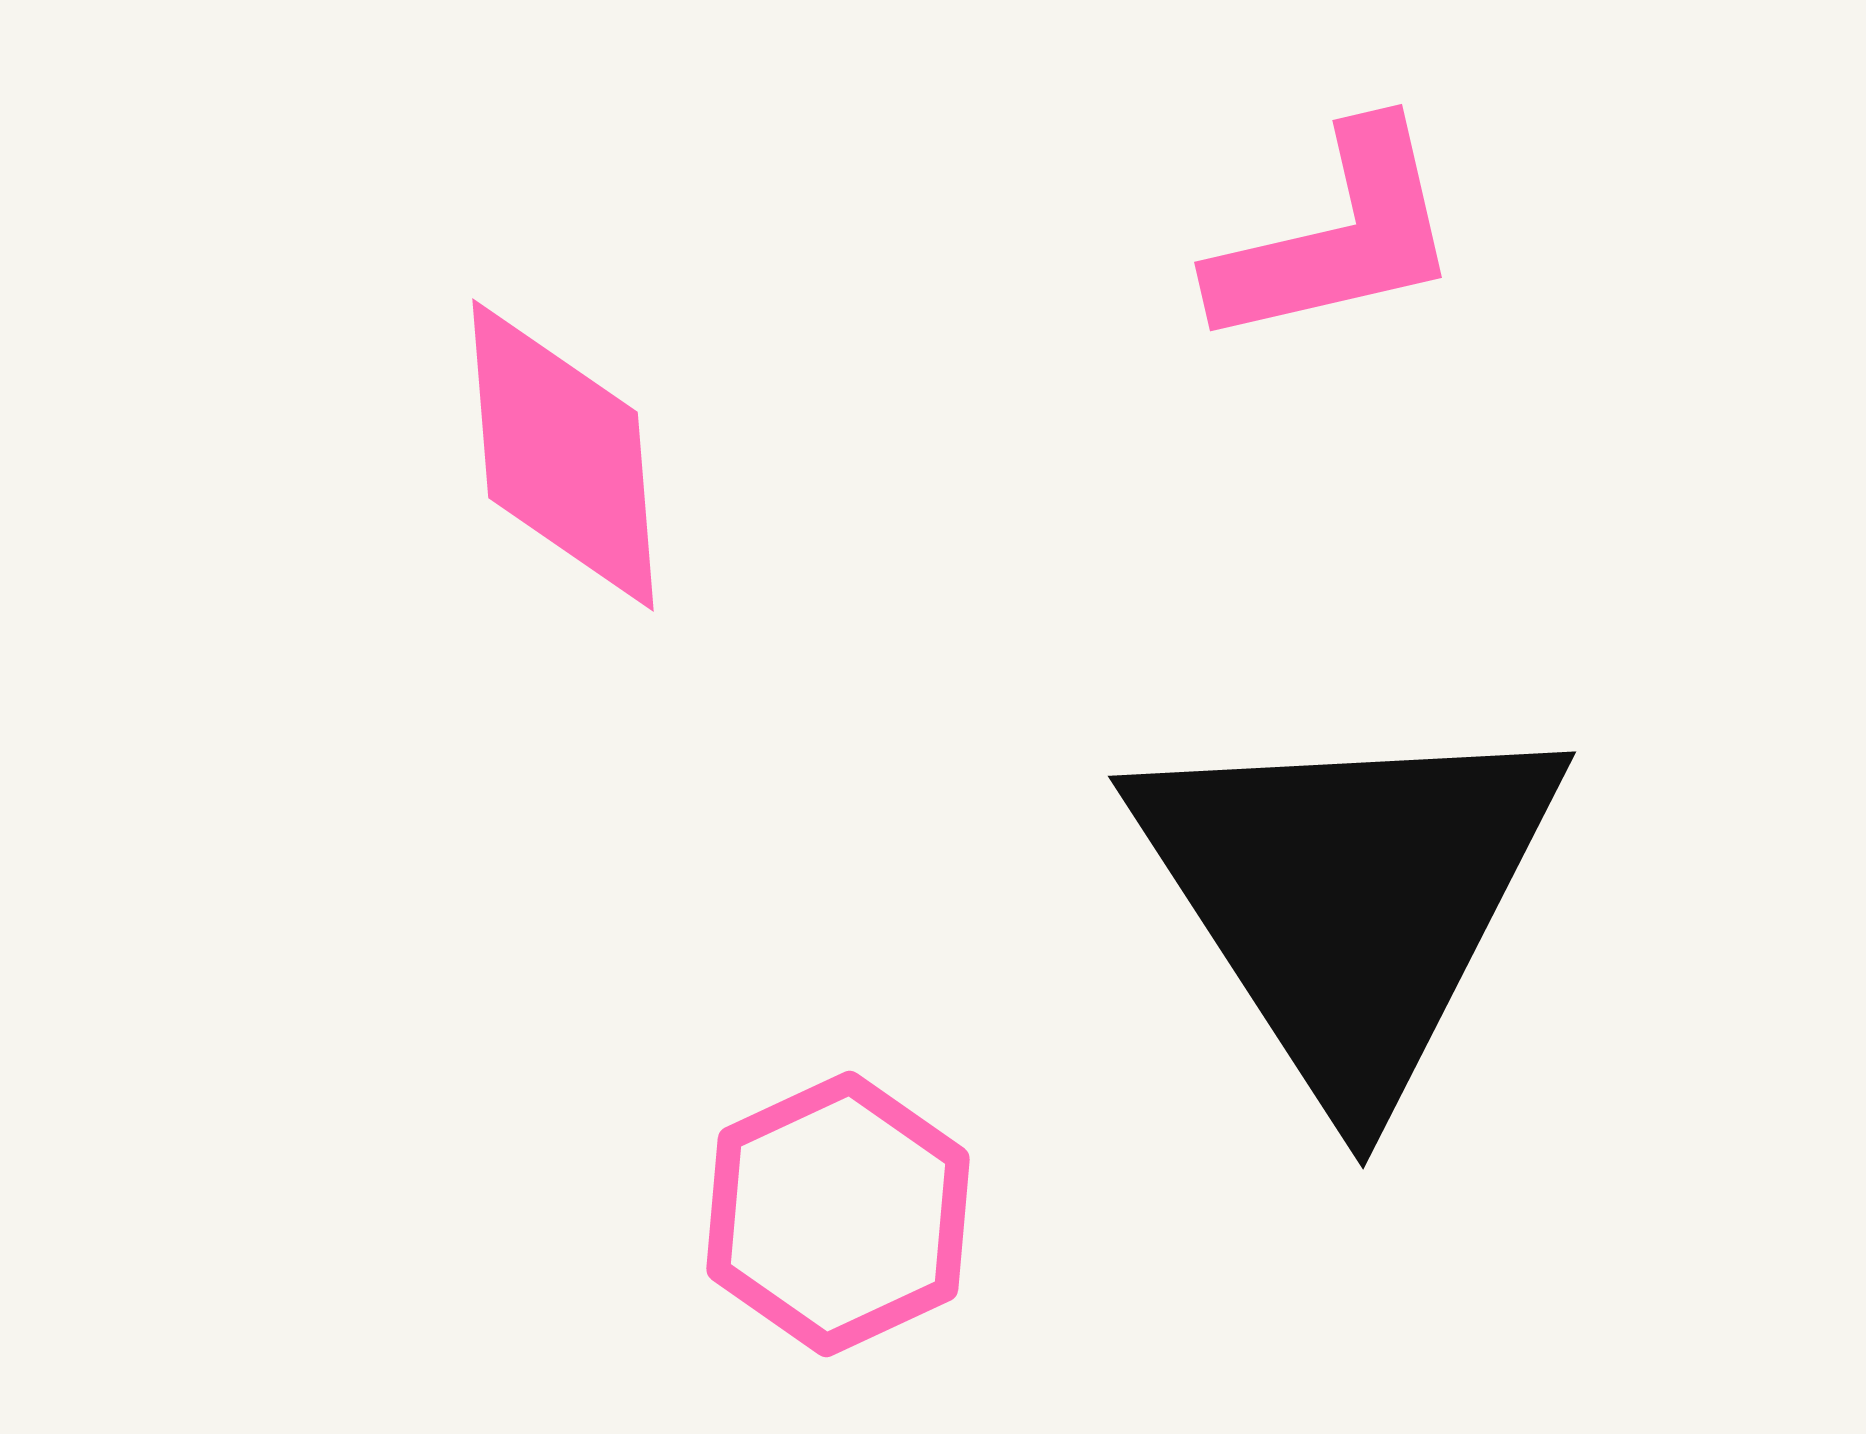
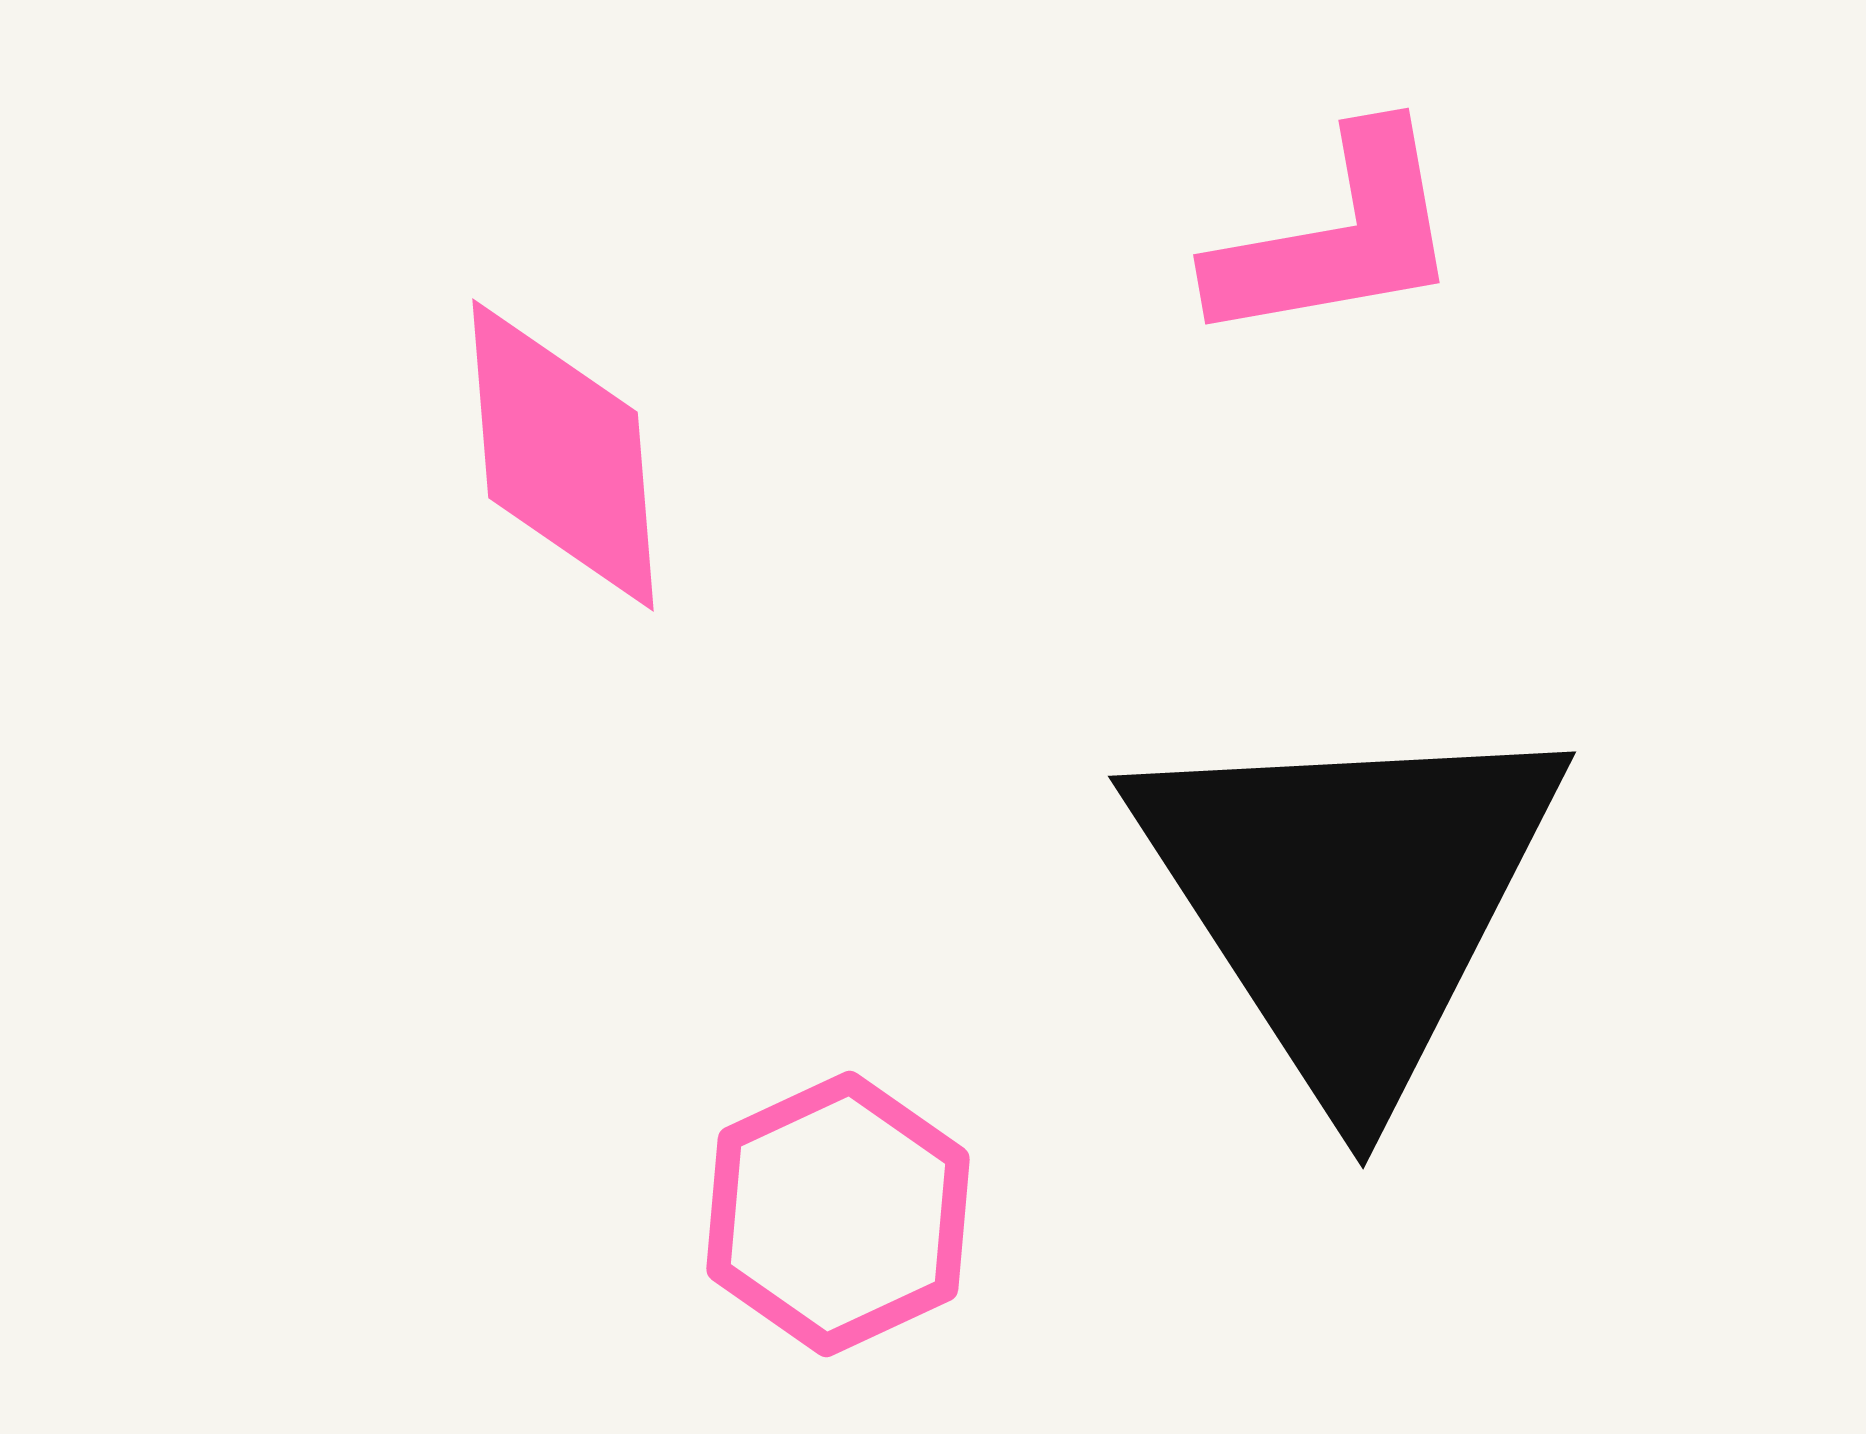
pink L-shape: rotated 3 degrees clockwise
